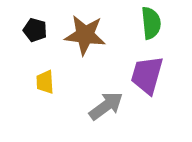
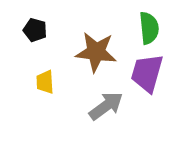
green semicircle: moved 2 px left, 5 px down
brown star: moved 11 px right, 17 px down
purple trapezoid: moved 2 px up
